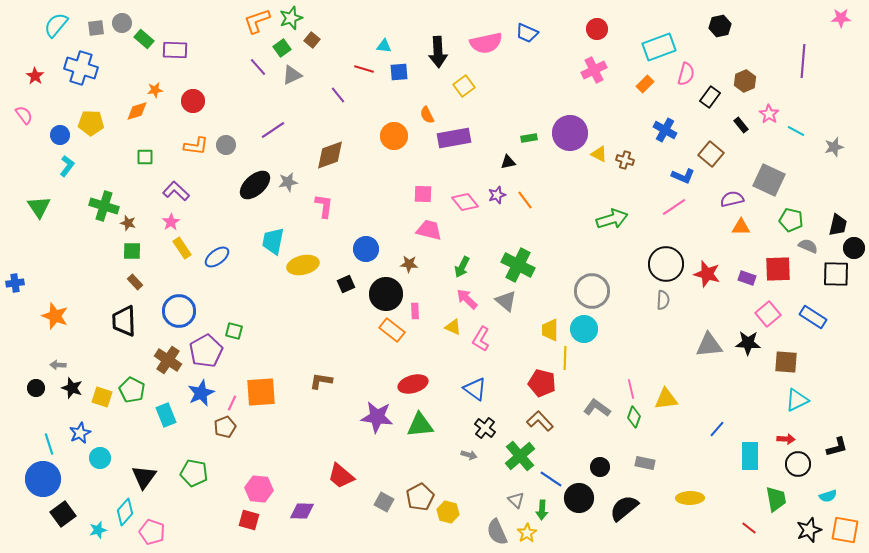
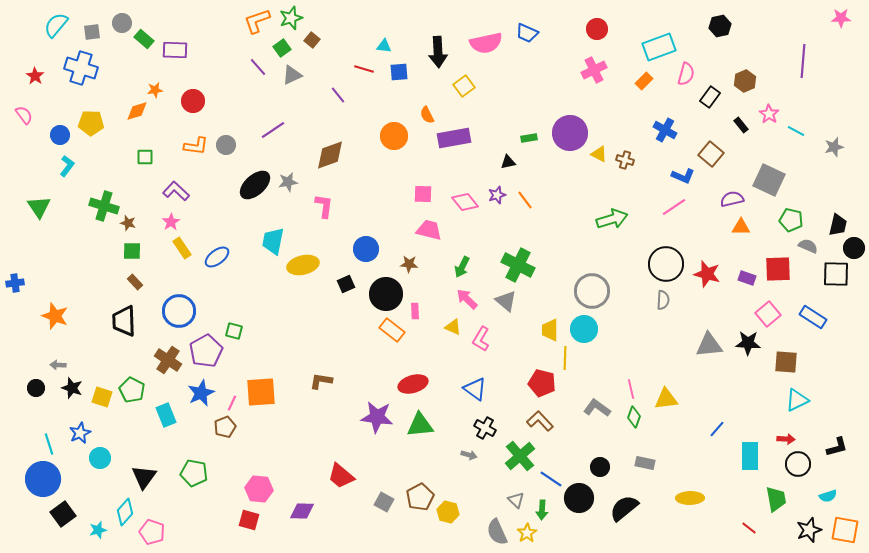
gray square at (96, 28): moved 4 px left, 4 px down
orange rectangle at (645, 84): moved 1 px left, 3 px up
black cross at (485, 428): rotated 10 degrees counterclockwise
